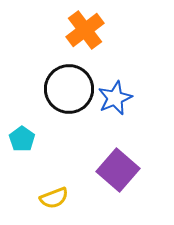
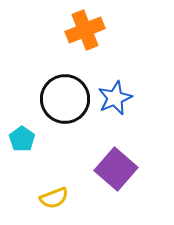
orange cross: rotated 15 degrees clockwise
black circle: moved 4 px left, 10 px down
purple square: moved 2 px left, 1 px up
